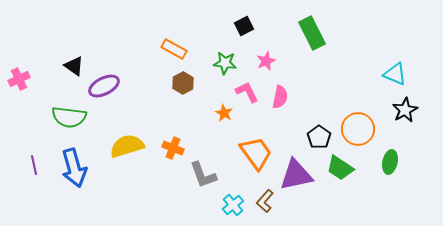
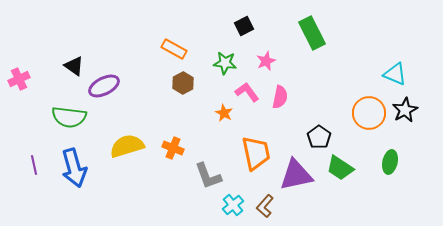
pink L-shape: rotated 10 degrees counterclockwise
orange circle: moved 11 px right, 16 px up
orange trapezoid: rotated 24 degrees clockwise
gray L-shape: moved 5 px right, 1 px down
brown L-shape: moved 5 px down
